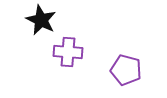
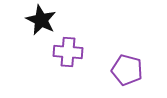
purple pentagon: moved 1 px right
